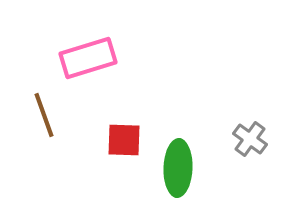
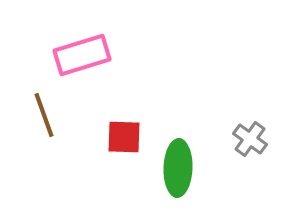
pink rectangle: moved 6 px left, 3 px up
red square: moved 3 px up
